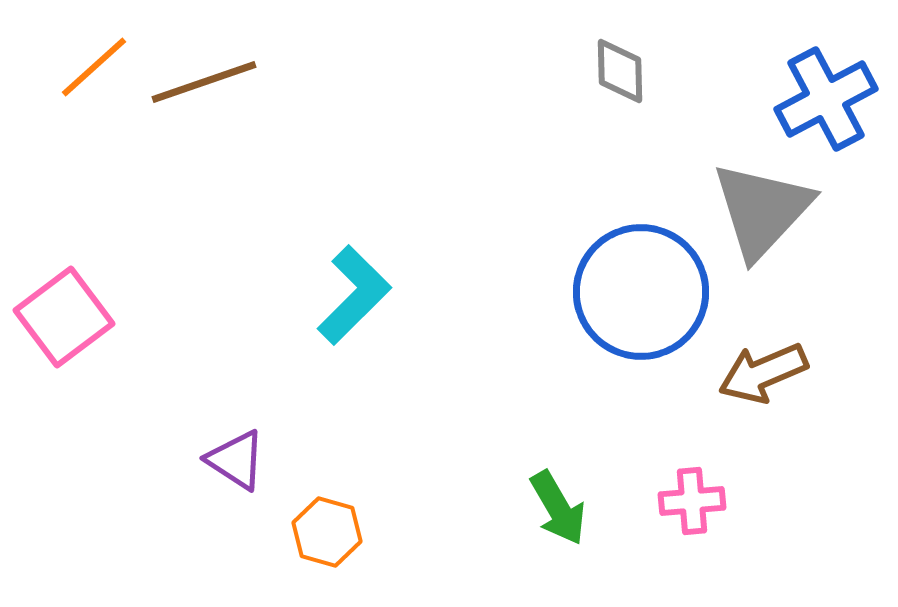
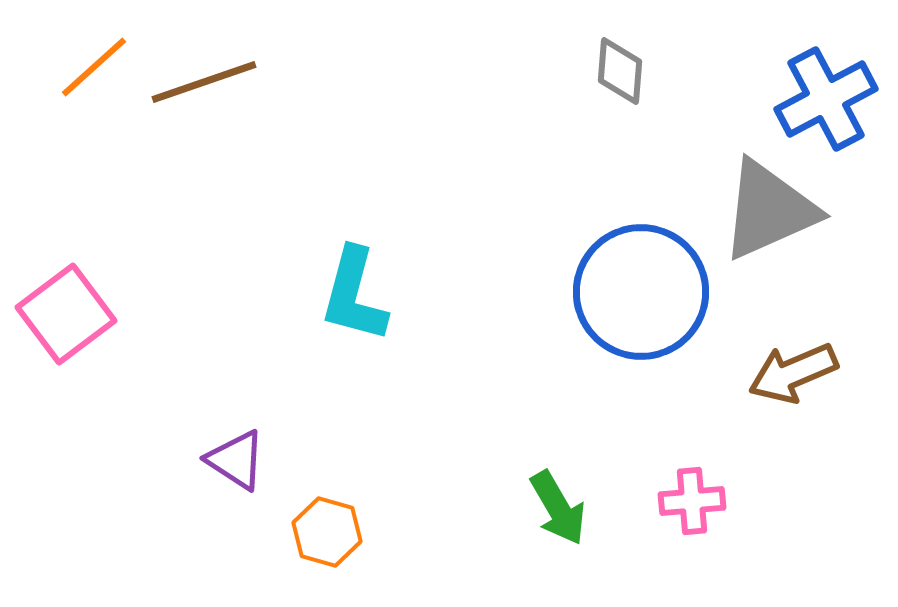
gray diamond: rotated 6 degrees clockwise
gray triangle: moved 7 px right; rotated 23 degrees clockwise
cyan L-shape: rotated 150 degrees clockwise
pink square: moved 2 px right, 3 px up
brown arrow: moved 30 px right
